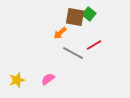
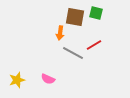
green square: moved 7 px right, 1 px up; rotated 24 degrees counterclockwise
orange arrow: rotated 40 degrees counterclockwise
pink semicircle: rotated 120 degrees counterclockwise
